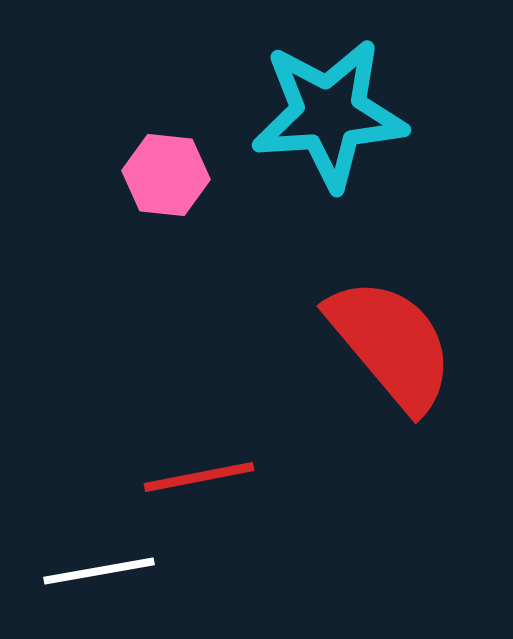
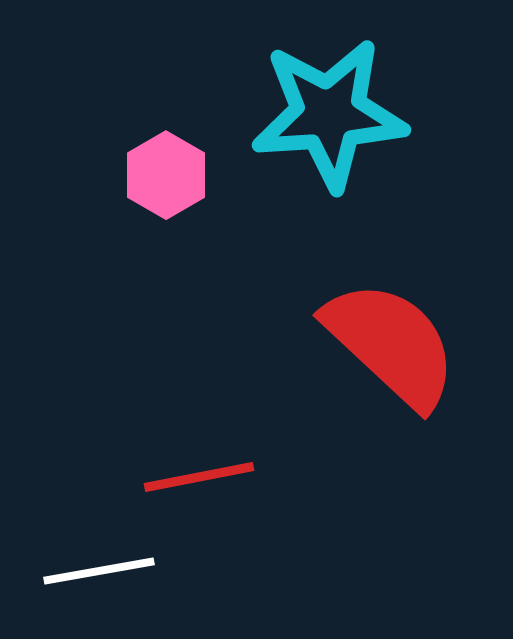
pink hexagon: rotated 24 degrees clockwise
red semicircle: rotated 7 degrees counterclockwise
